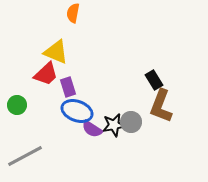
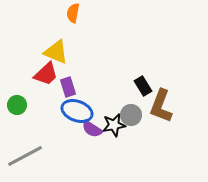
black rectangle: moved 11 px left, 6 px down
gray circle: moved 7 px up
